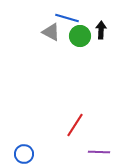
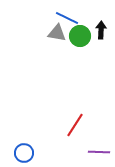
blue line: rotated 10 degrees clockwise
gray triangle: moved 6 px right, 1 px down; rotated 18 degrees counterclockwise
blue circle: moved 1 px up
